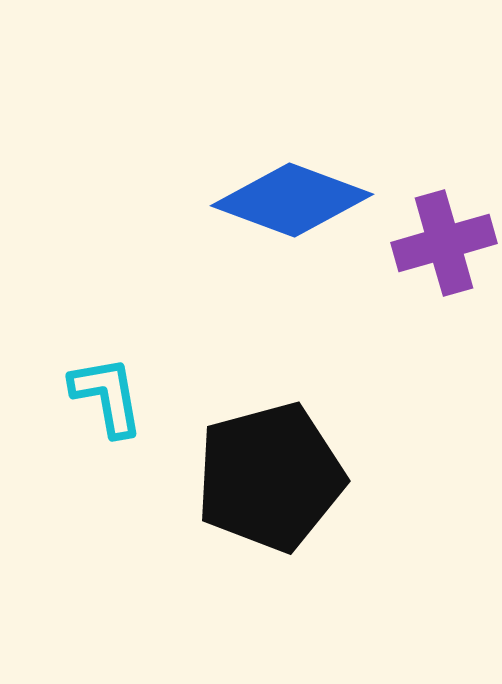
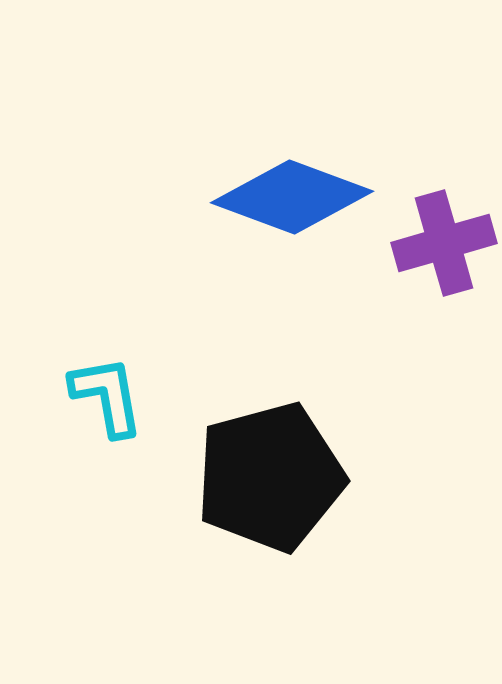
blue diamond: moved 3 px up
